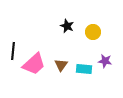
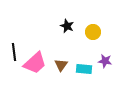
black line: moved 1 px right, 1 px down; rotated 12 degrees counterclockwise
pink trapezoid: moved 1 px right, 1 px up
